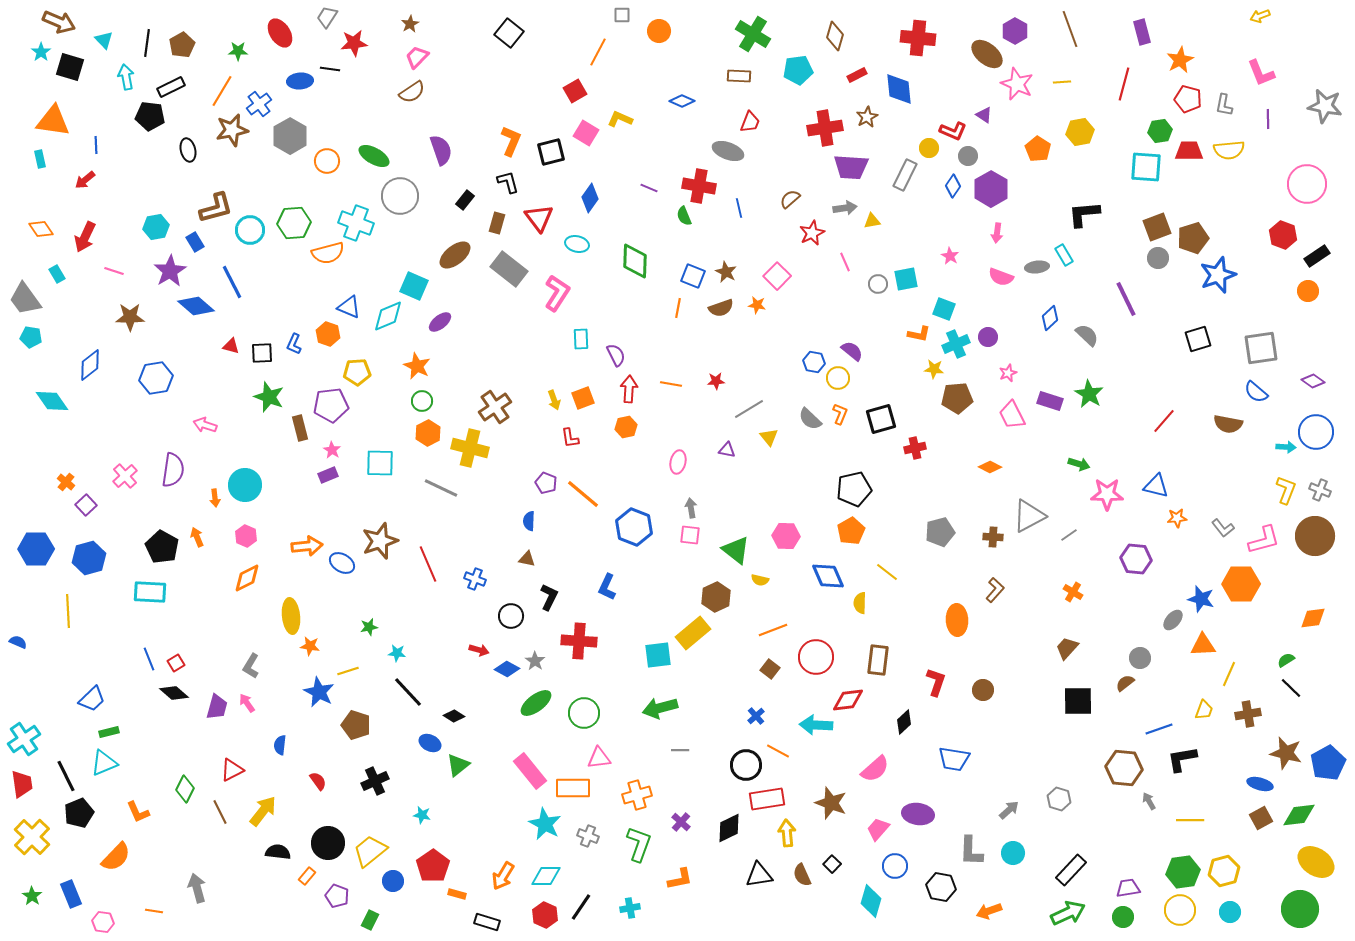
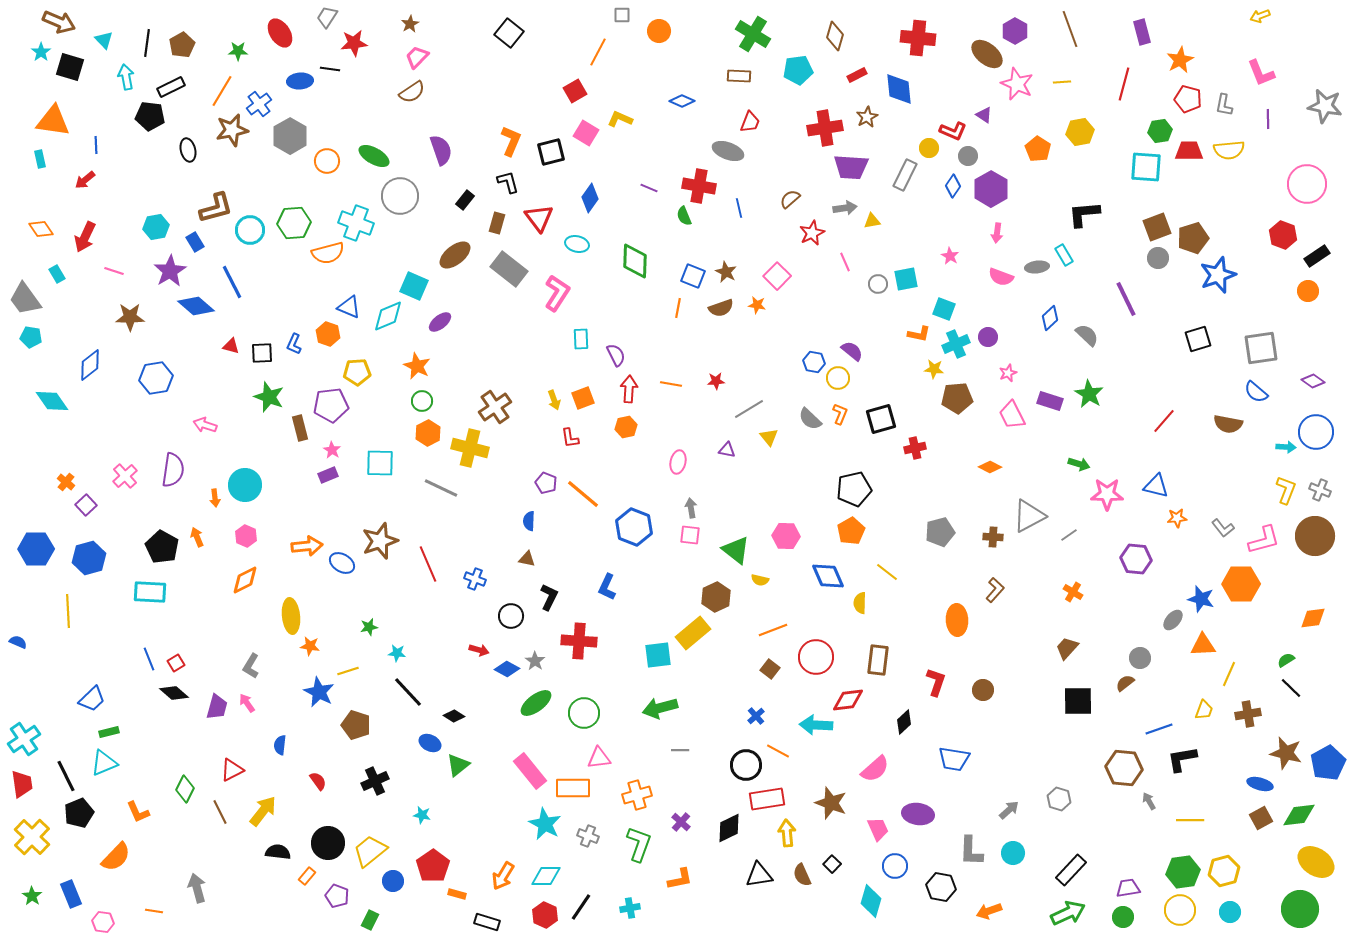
orange diamond at (247, 578): moved 2 px left, 2 px down
pink trapezoid at (878, 829): rotated 115 degrees clockwise
